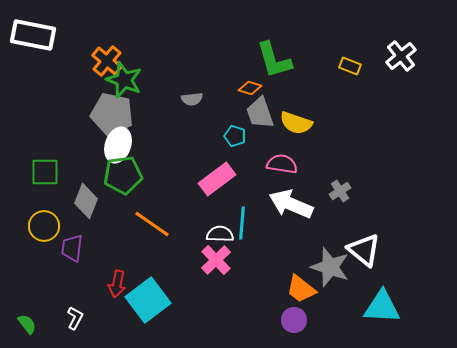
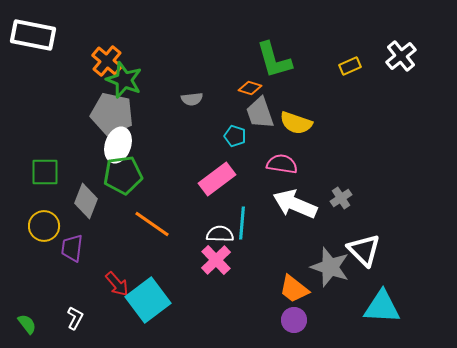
yellow rectangle: rotated 45 degrees counterclockwise
gray cross: moved 1 px right, 7 px down
white arrow: moved 4 px right
white triangle: rotated 6 degrees clockwise
red arrow: rotated 52 degrees counterclockwise
orange trapezoid: moved 7 px left
